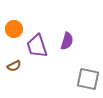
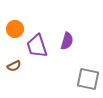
orange circle: moved 1 px right
